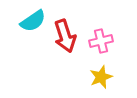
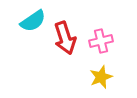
red arrow: moved 2 px down
